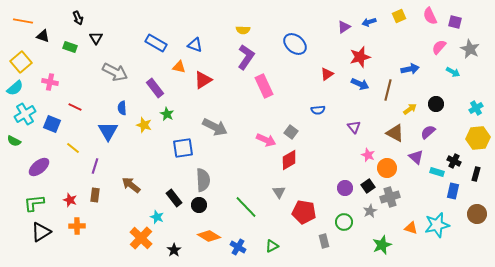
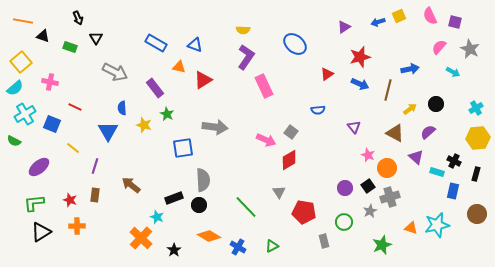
blue arrow at (369, 22): moved 9 px right
gray arrow at (215, 127): rotated 20 degrees counterclockwise
black rectangle at (174, 198): rotated 72 degrees counterclockwise
